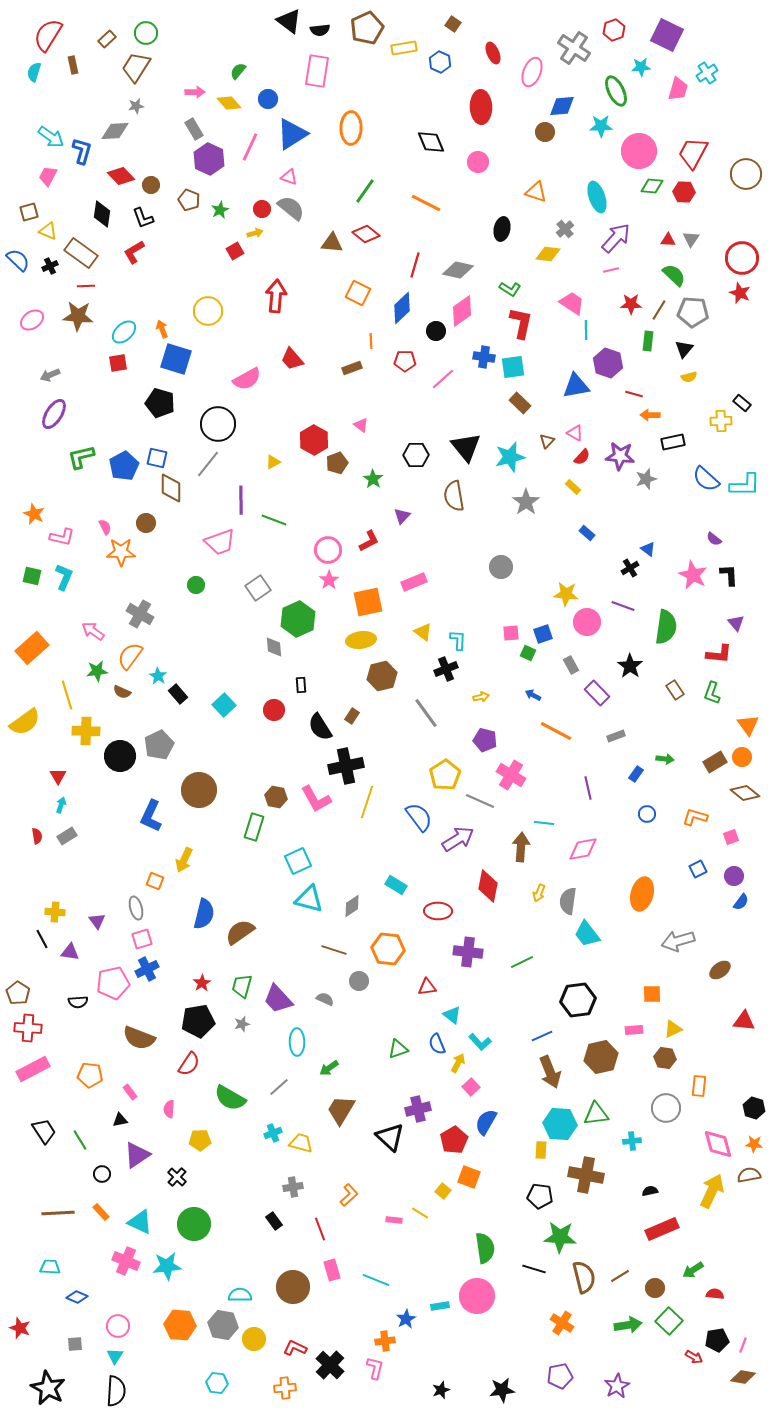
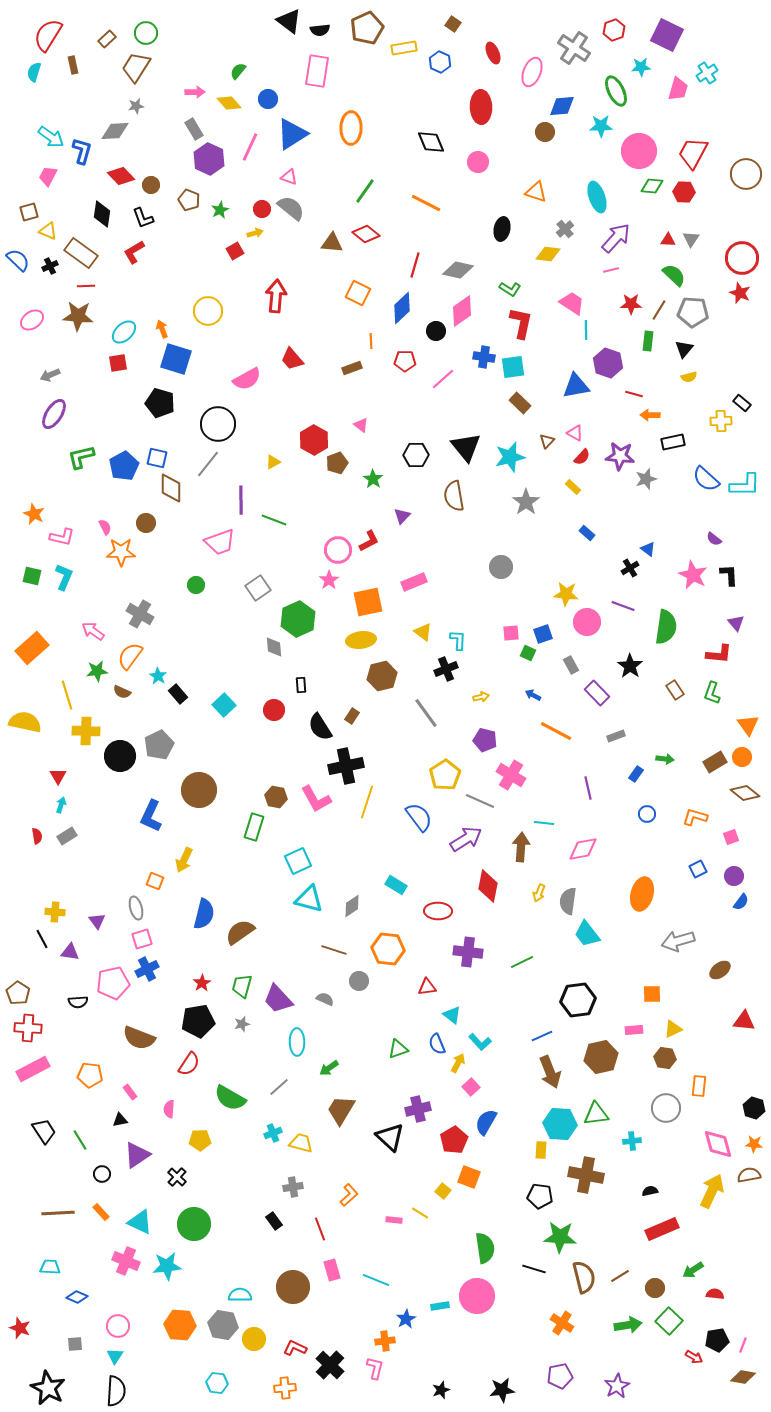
pink circle at (328, 550): moved 10 px right
yellow semicircle at (25, 722): rotated 132 degrees counterclockwise
purple arrow at (458, 839): moved 8 px right
